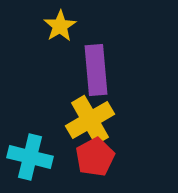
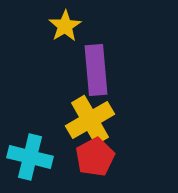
yellow star: moved 5 px right
